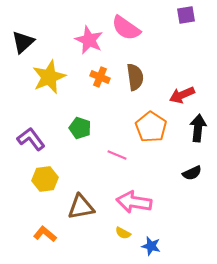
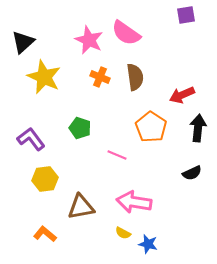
pink semicircle: moved 5 px down
yellow star: moved 5 px left; rotated 24 degrees counterclockwise
blue star: moved 3 px left, 2 px up
